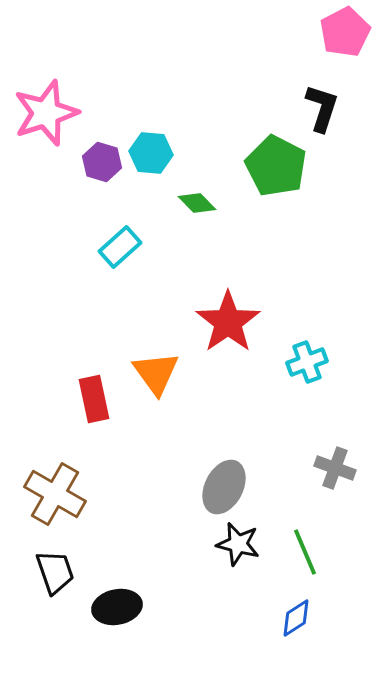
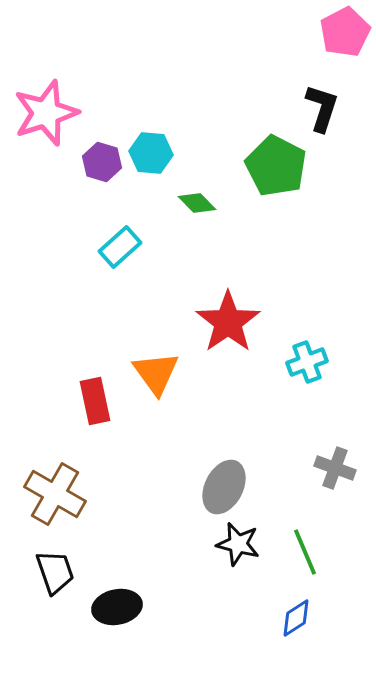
red rectangle: moved 1 px right, 2 px down
